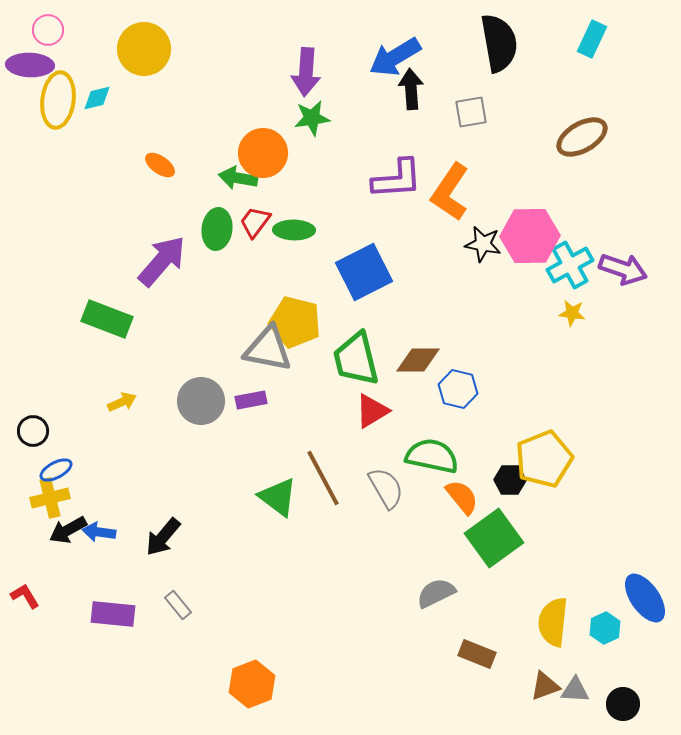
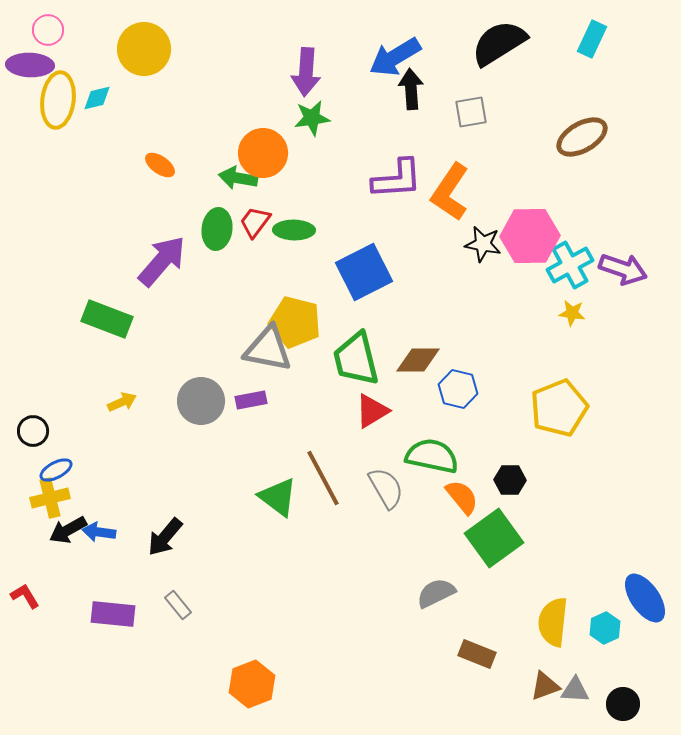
black semicircle at (499, 43): rotated 112 degrees counterclockwise
yellow pentagon at (544, 459): moved 15 px right, 51 px up
black arrow at (163, 537): moved 2 px right
